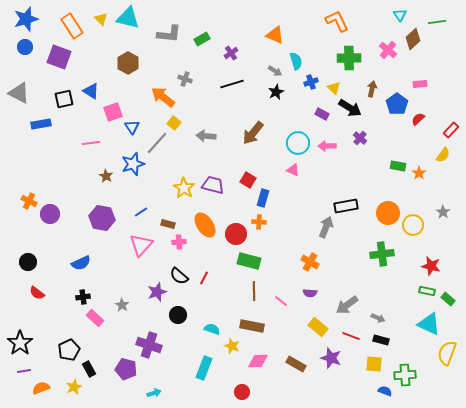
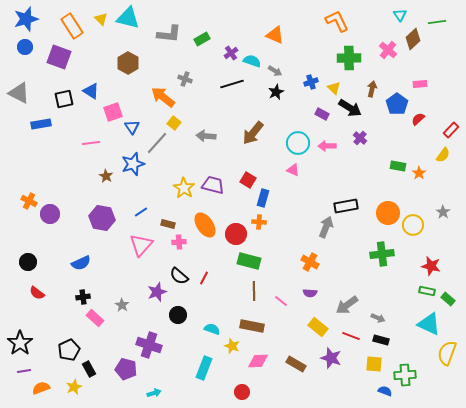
cyan semicircle at (296, 61): moved 44 px left; rotated 54 degrees counterclockwise
